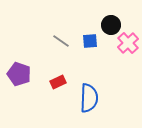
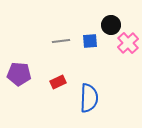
gray line: rotated 42 degrees counterclockwise
purple pentagon: rotated 15 degrees counterclockwise
